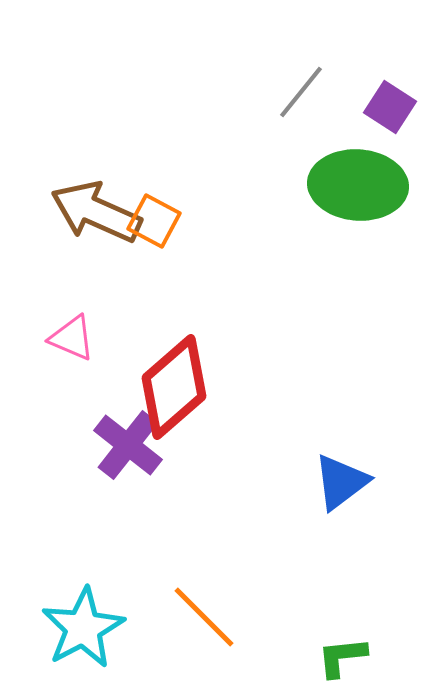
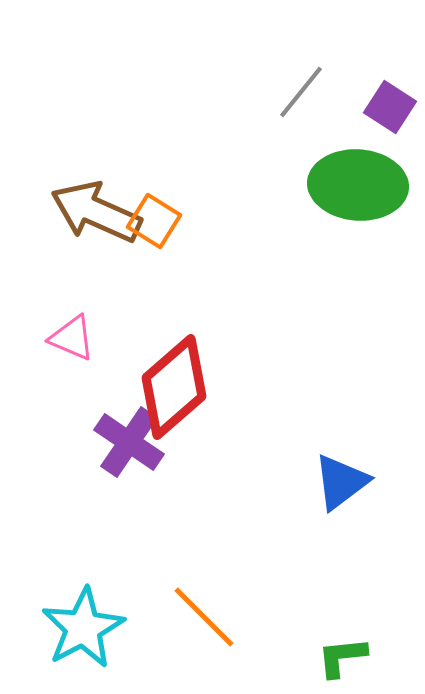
orange square: rotated 4 degrees clockwise
purple cross: moved 1 px right, 3 px up; rotated 4 degrees counterclockwise
